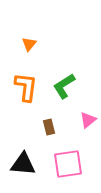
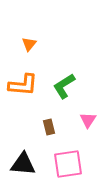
orange L-shape: moved 3 px left, 2 px up; rotated 88 degrees clockwise
pink triangle: rotated 18 degrees counterclockwise
